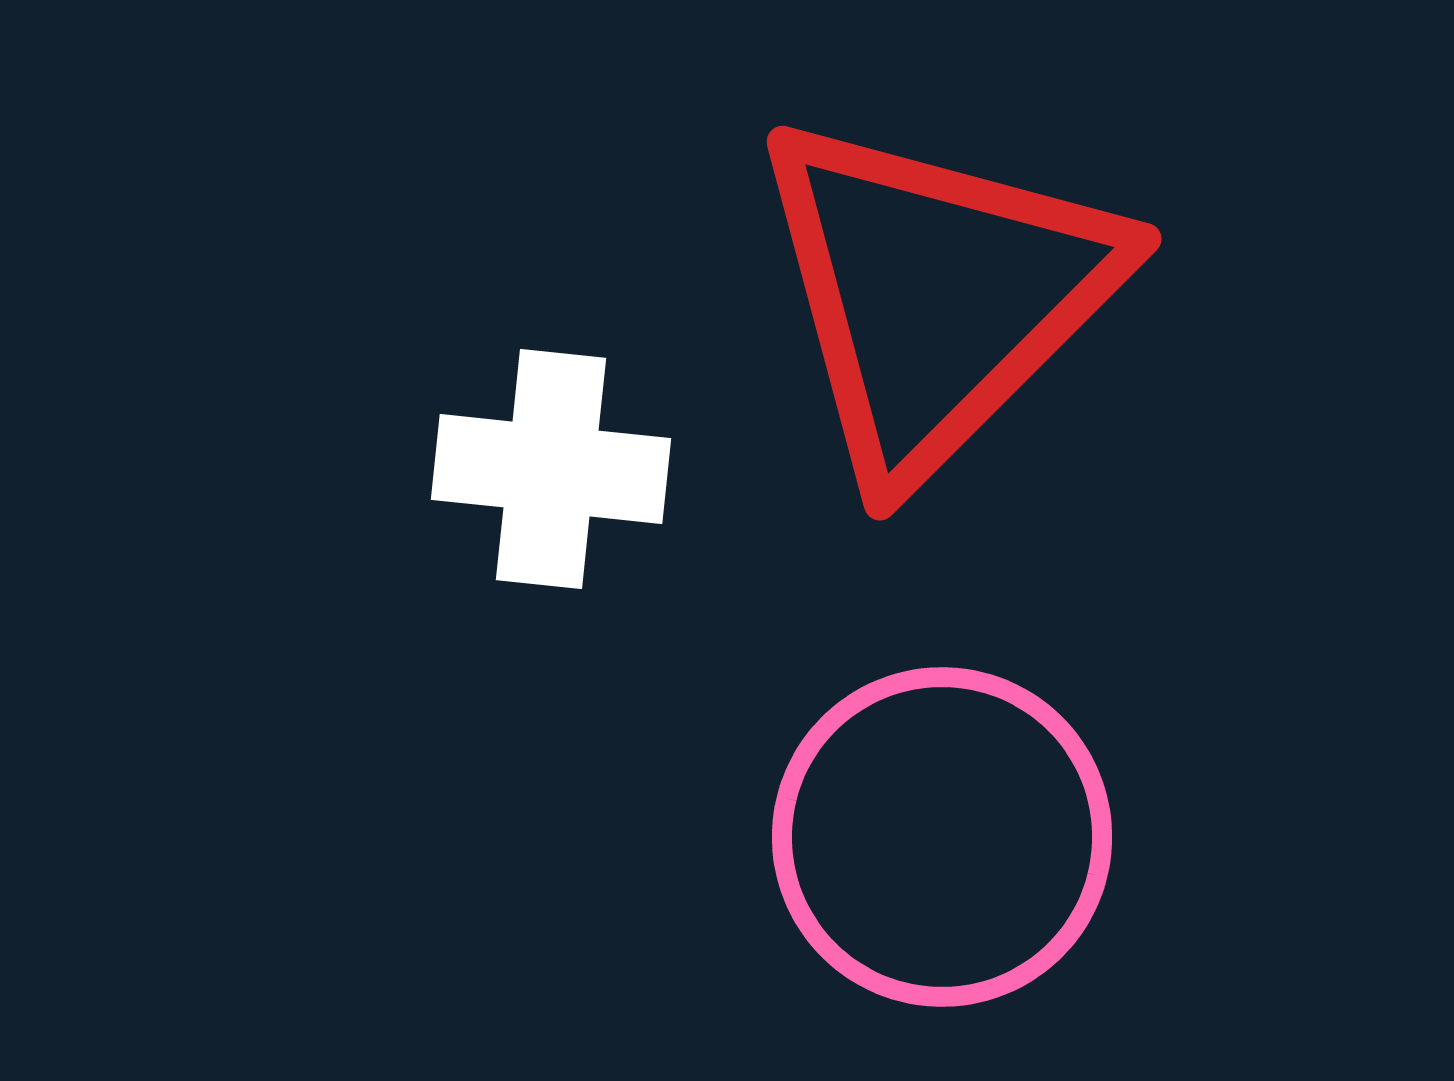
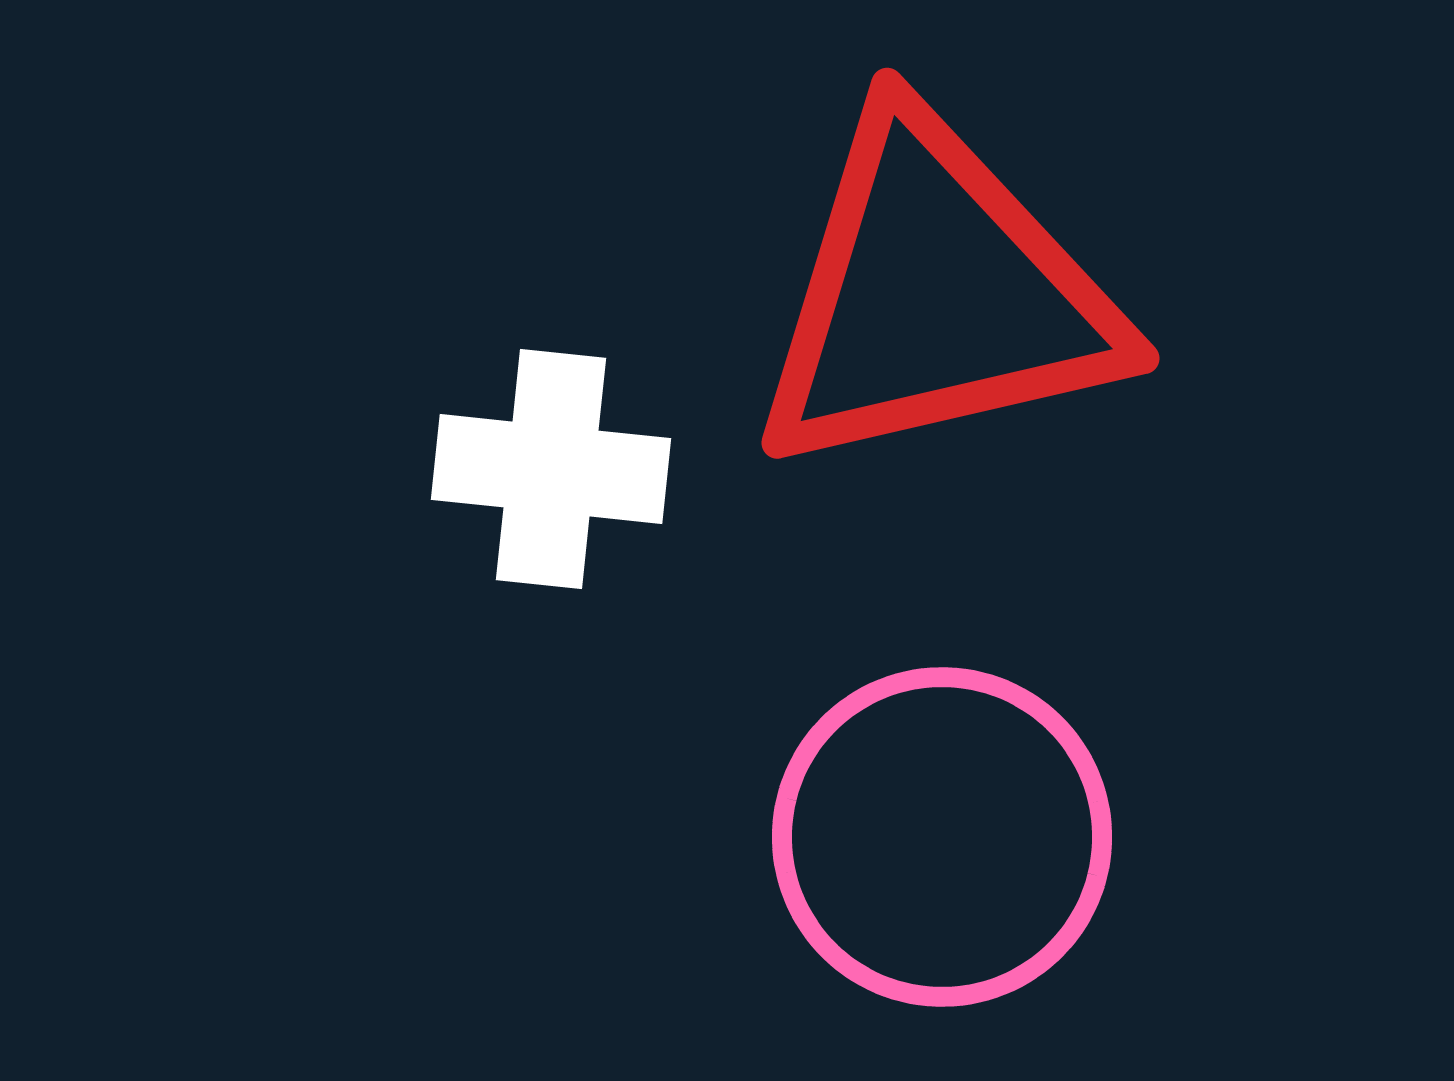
red triangle: rotated 32 degrees clockwise
